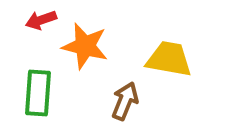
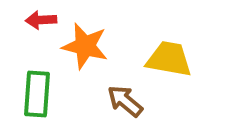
red arrow: rotated 16 degrees clockwise
green rectangle: moved 1 px left, 1 px down
brown arrow: rotated 72 degrees counterclockwise
